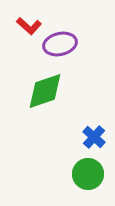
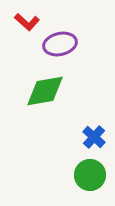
red L-shape: moved 2 px left, 4 px up
green diamond: rotated 9 degrees clockwise
green circle: moved 2 px right, 1 px down
